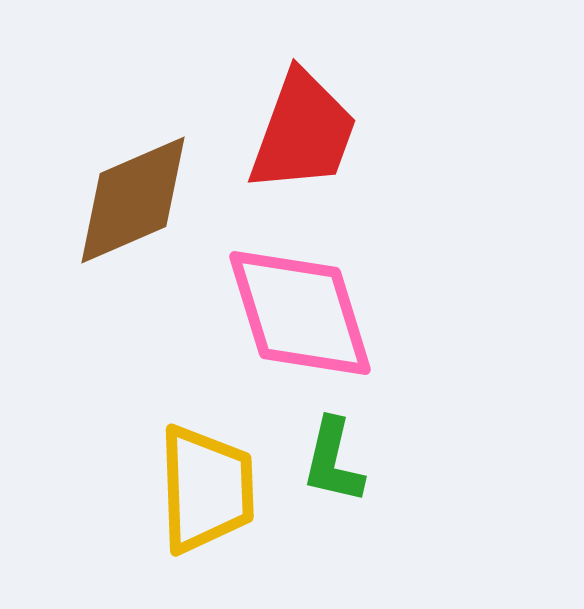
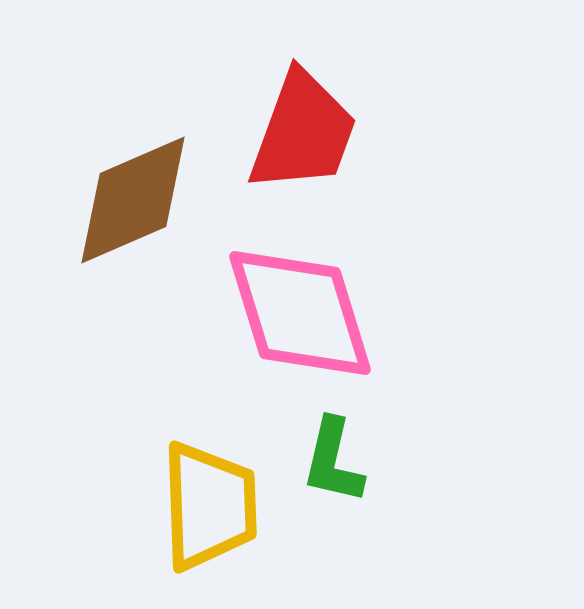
yellow trapezoid: moved 3 px right, 17 px down
